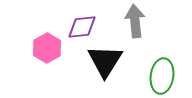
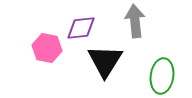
purple diamond: moved 1 px left, 1 px down
pink hexagon: rotated 20 degrees counterclockwise
